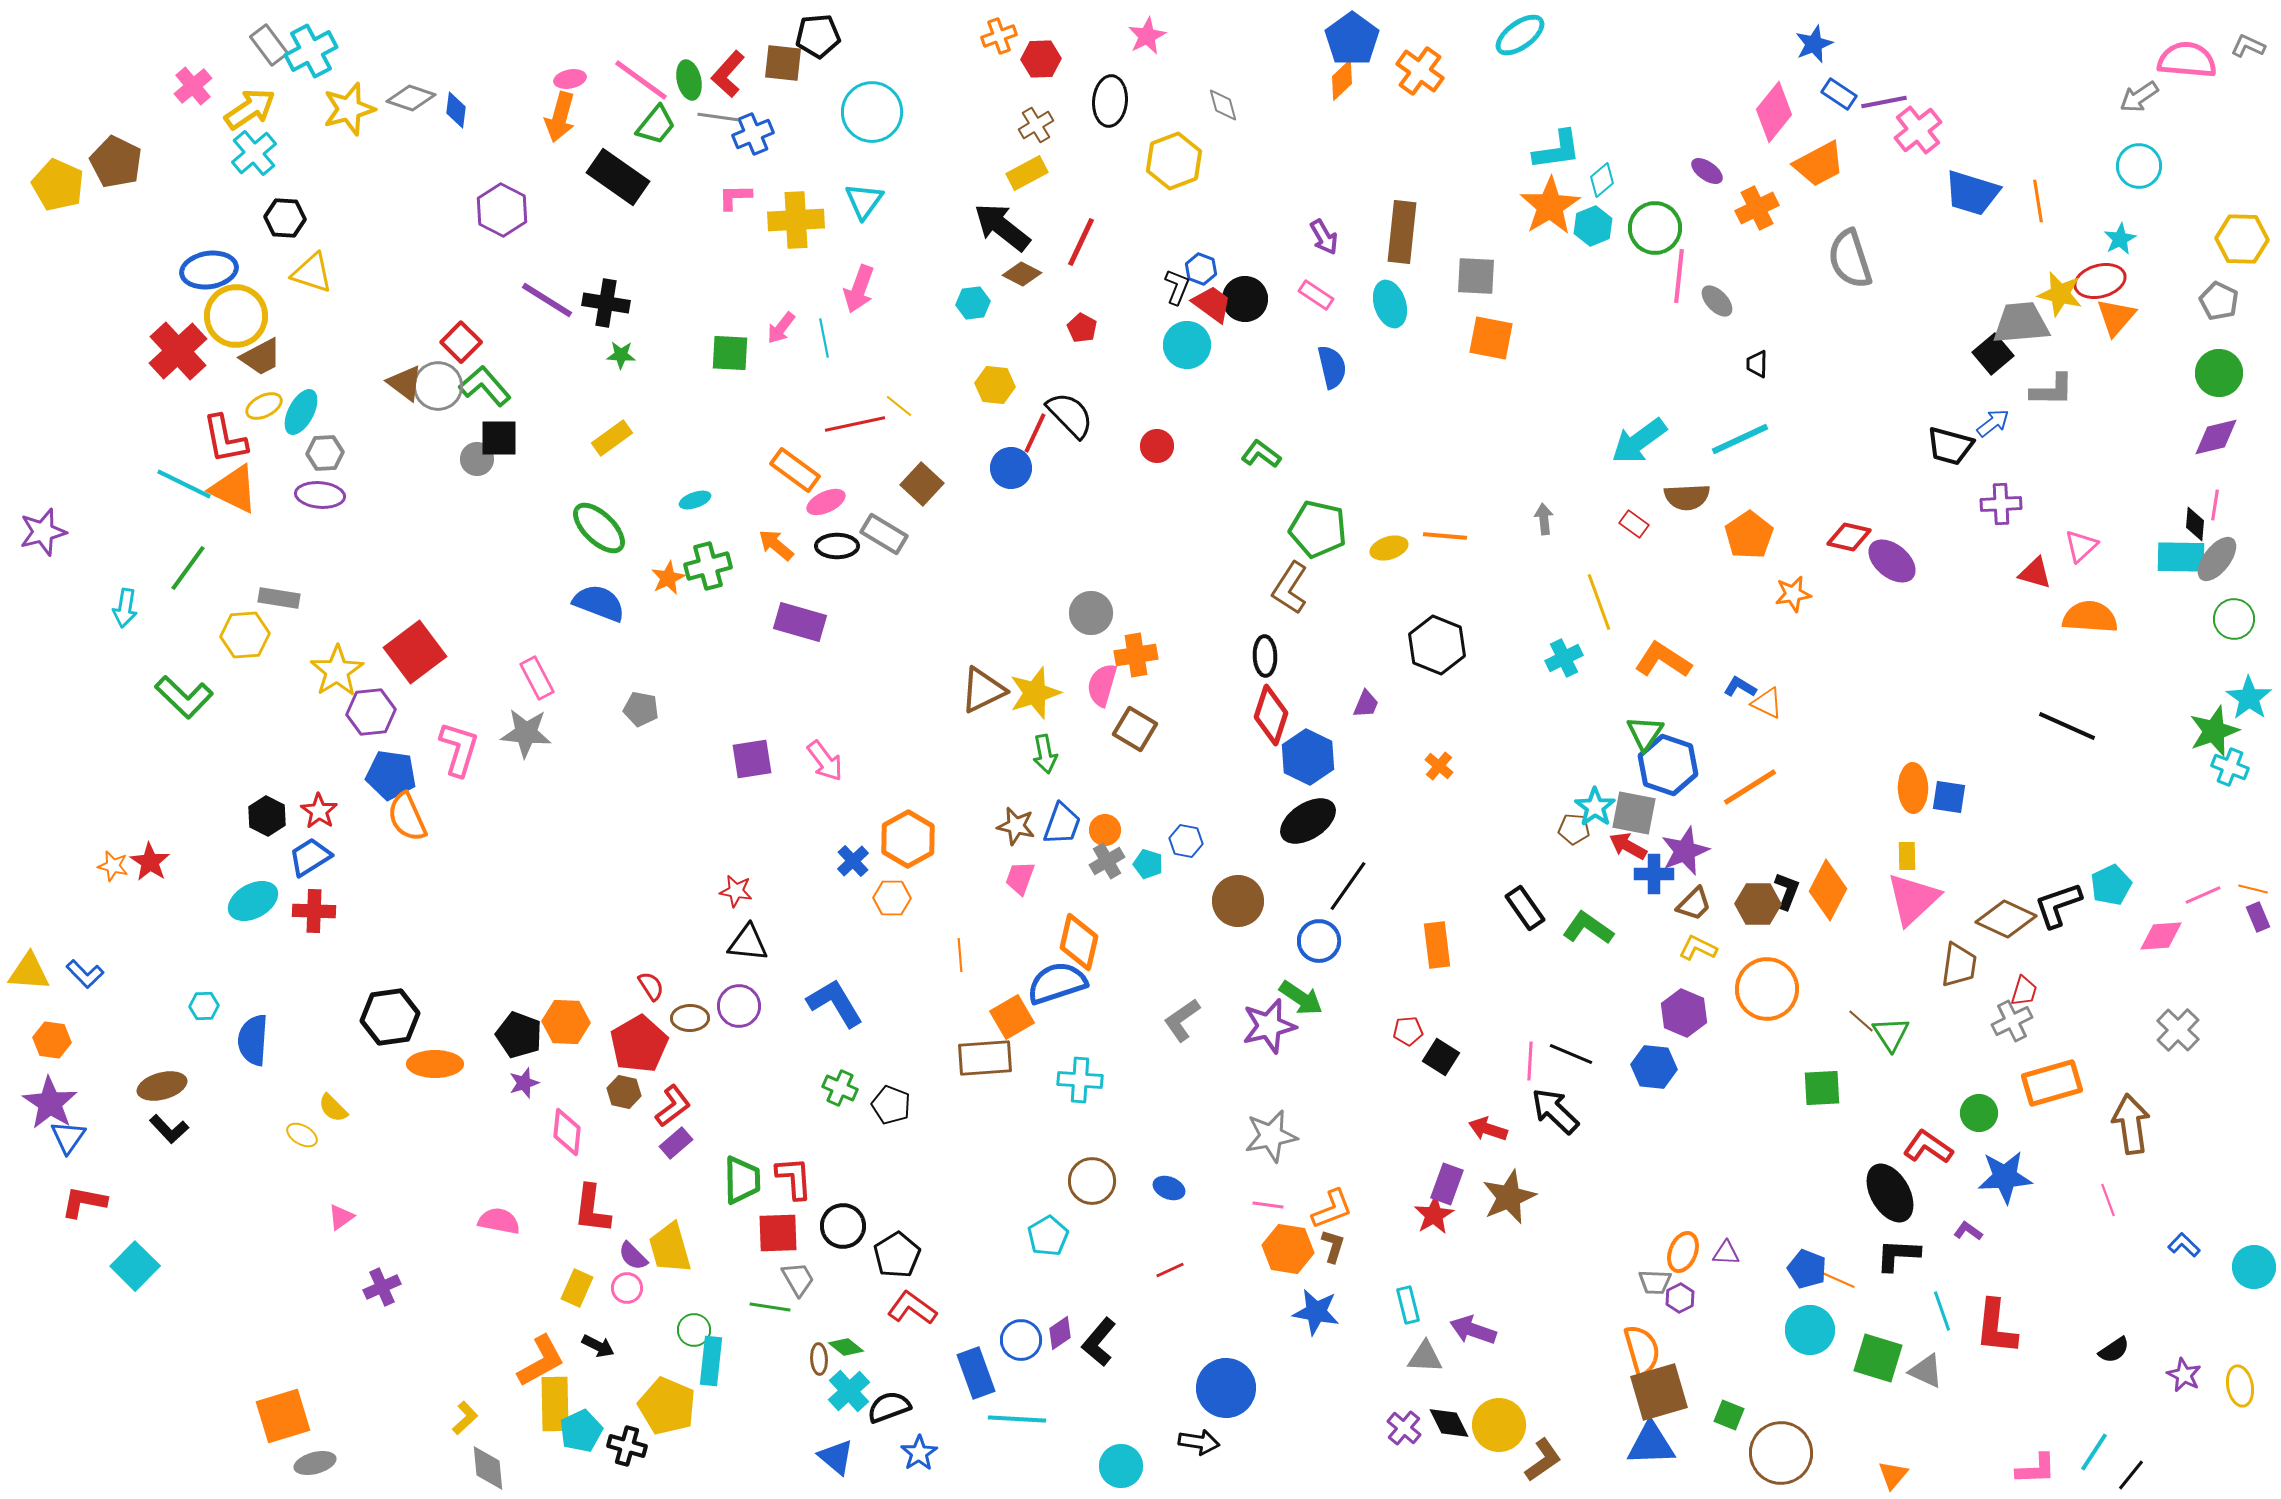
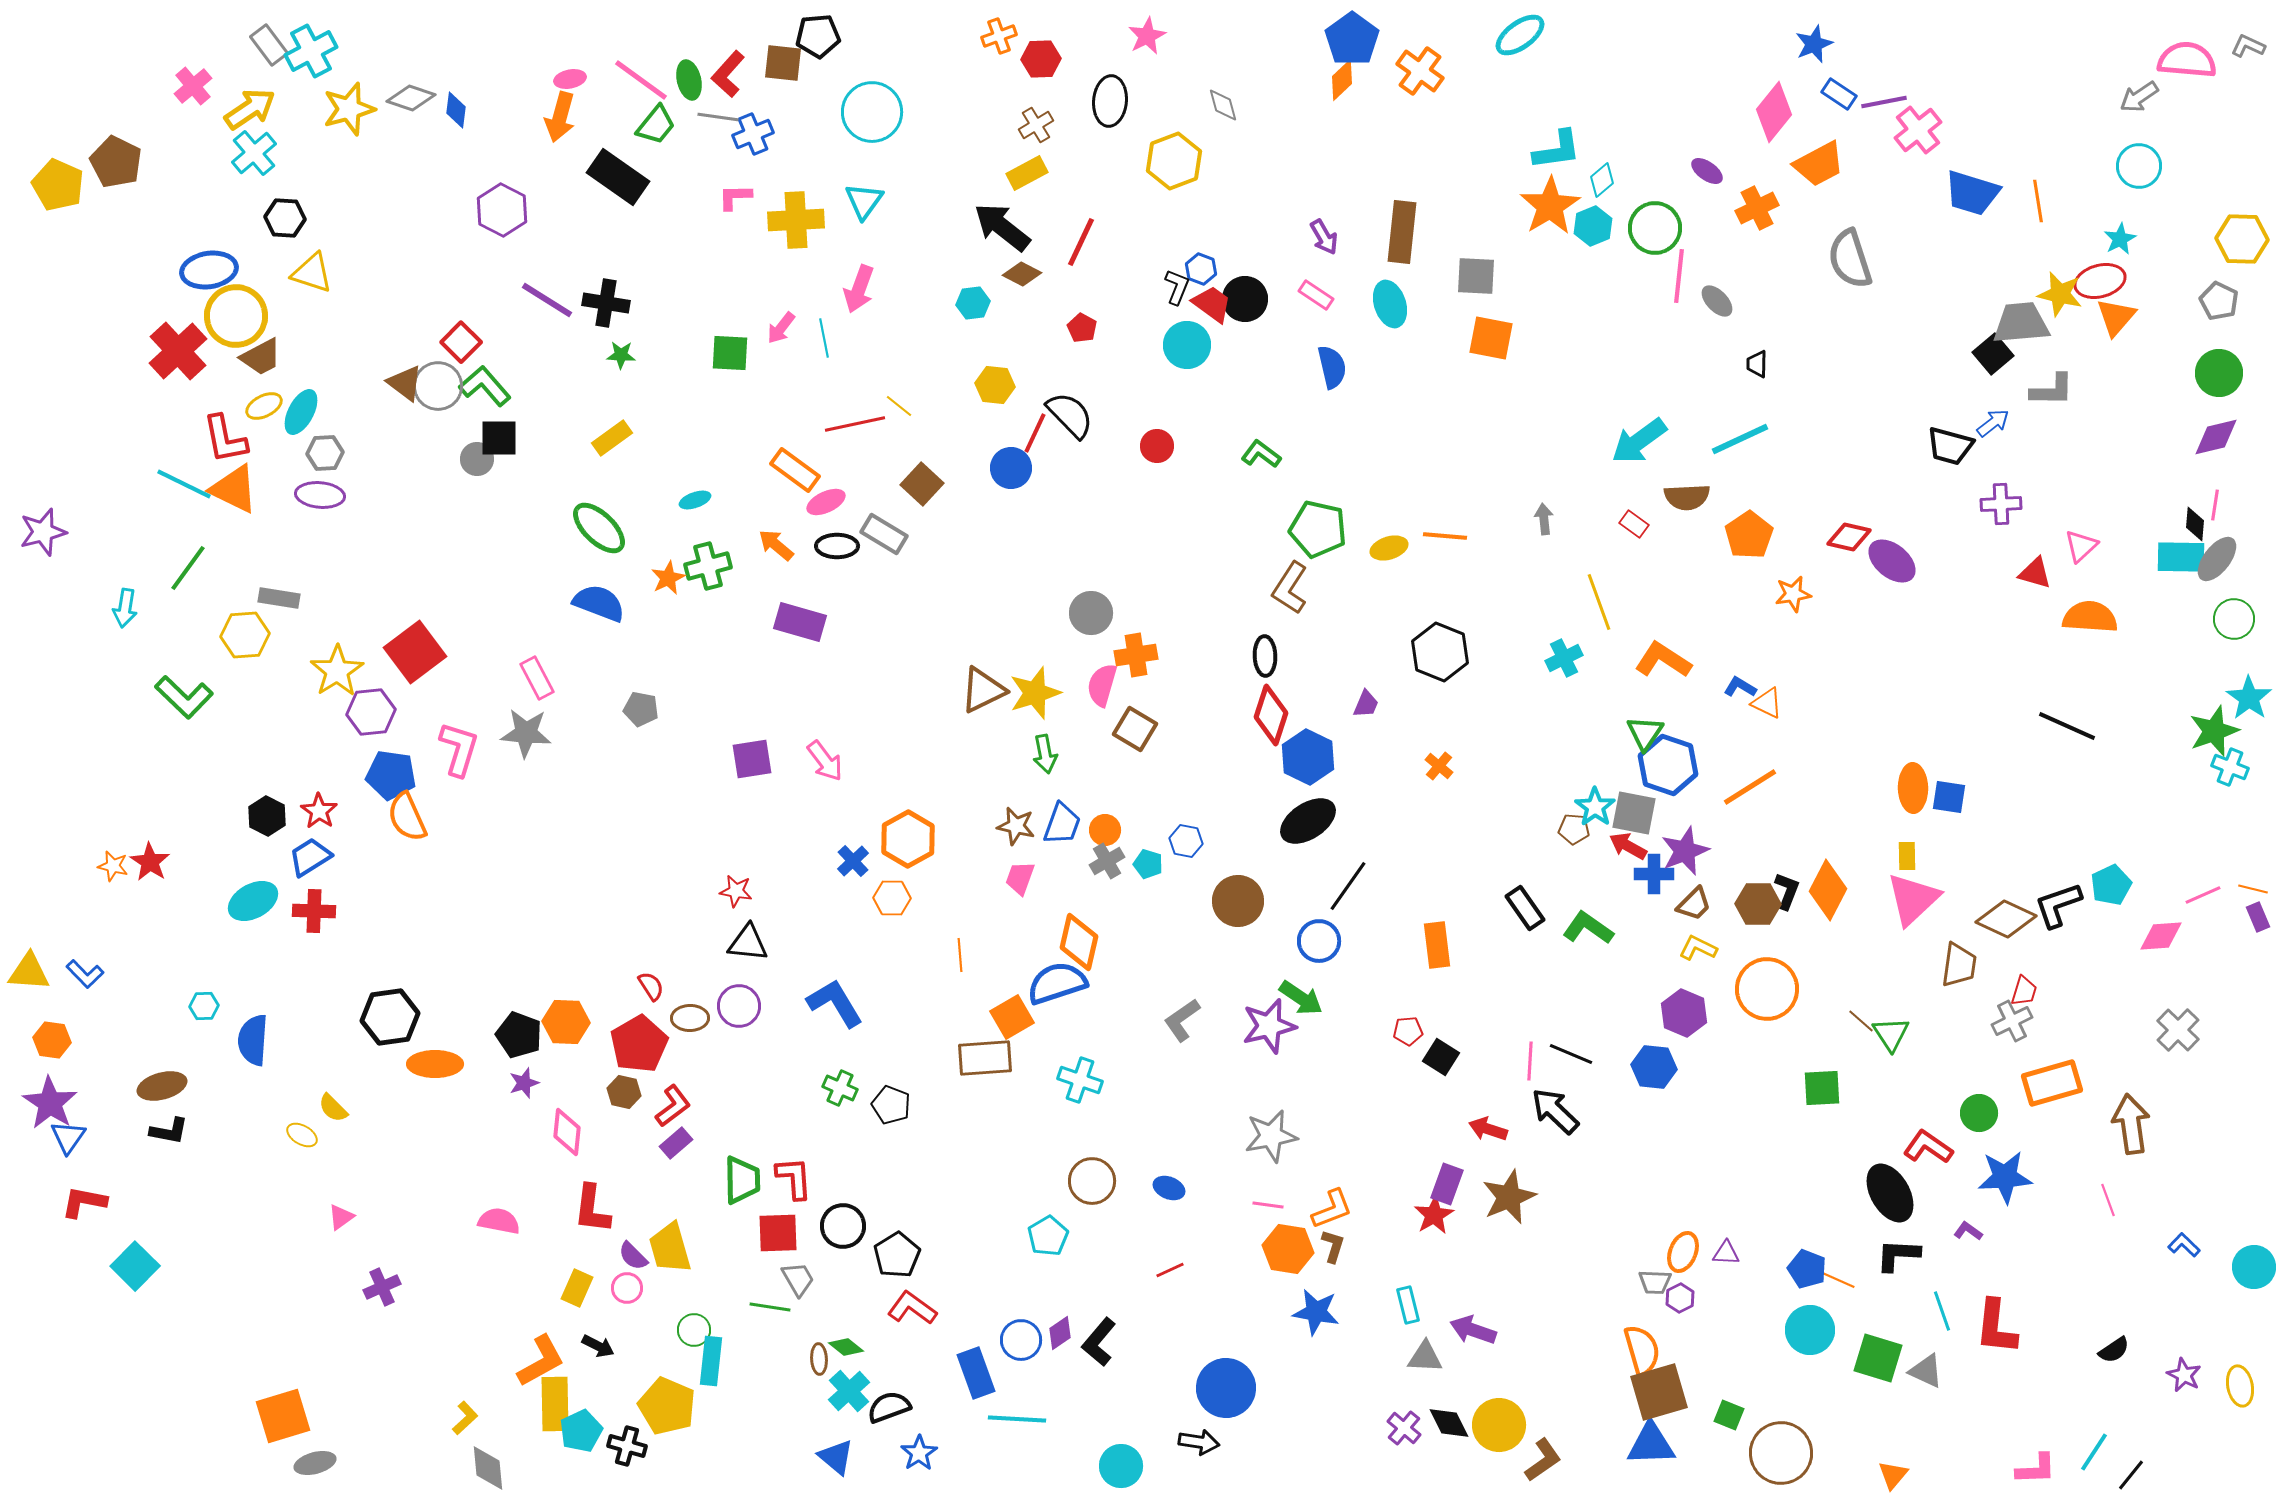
black hexagon at (1437, 645): moved 3 px right, 7 px down
cyan cross at (1080, 1080): rotated 15 degrees clockwise
black L-shape at (169, 1129): moved 2 px down; rotated 36 degrees counterclockwise
